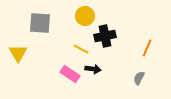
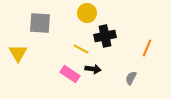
yellow circle: moved 2 px right, 3 px up
gray semicircle: moved 8 px left
